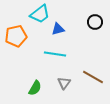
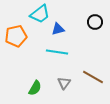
cyan line: moved 2 px right, 2 px up
